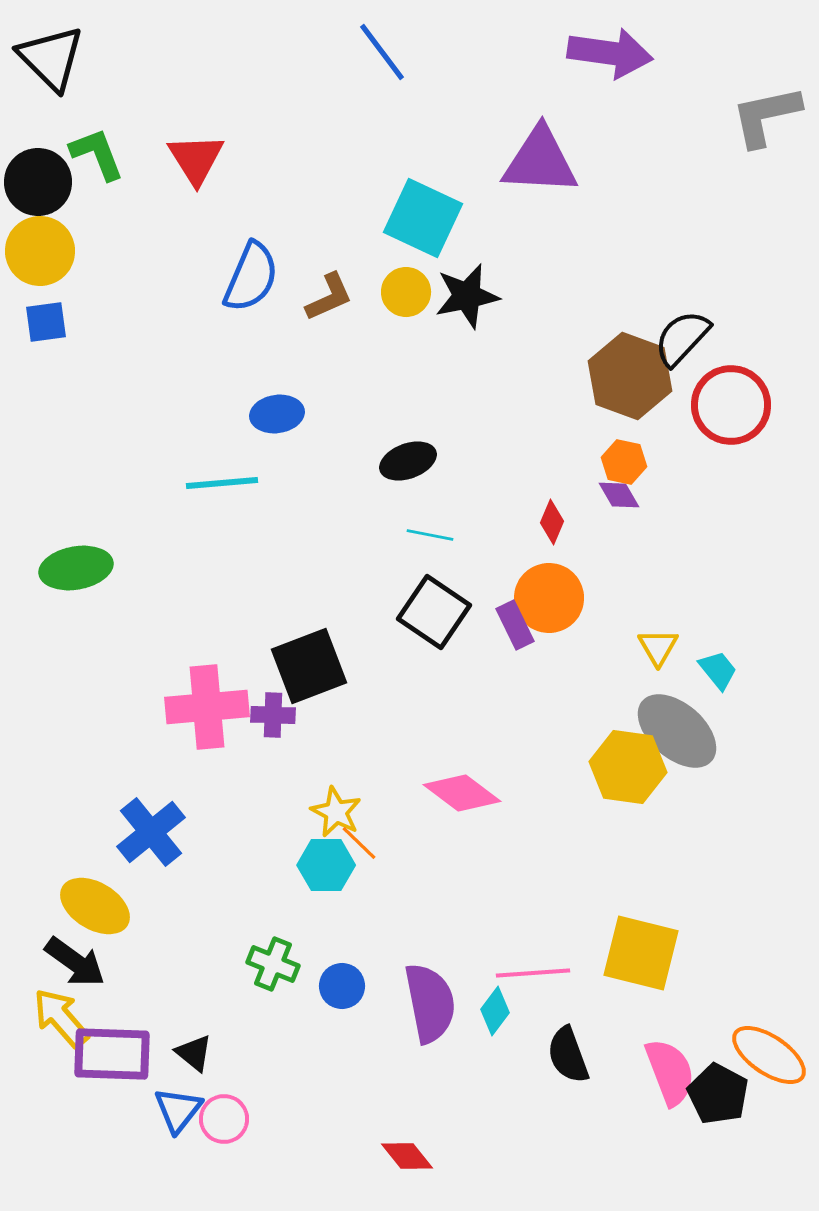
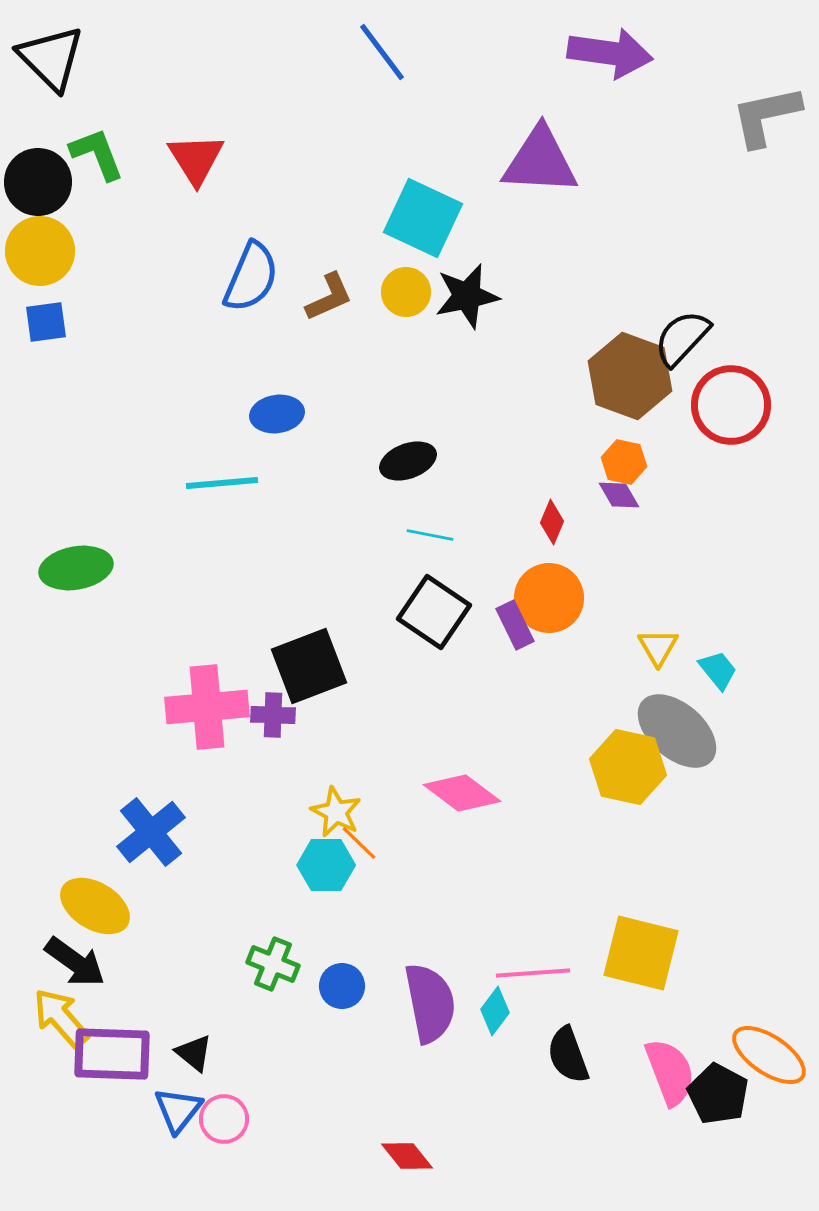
yellow hexagon at (628, 767): rotated 4 degrees clockwise
